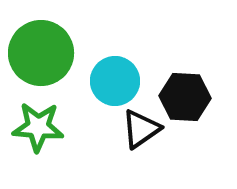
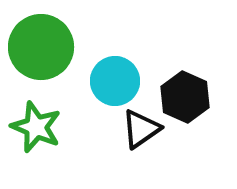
green circle: moved 6 px up
black hexagon: rotated 21 degrees clockwise
green star: moved 2 px left; rotated 18 degrees clockwise
